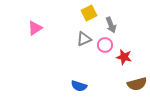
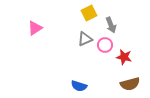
gray triangle: moved 1 px right
brown semicircle: moved 7 px left
